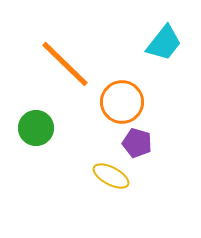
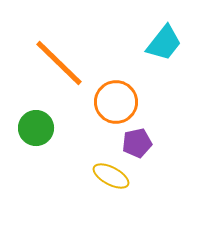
orange line: moved 6 px left, 1 px up
orange circle: moved 6 px left
purple pentagon: rotated 28 degrees counterclockwise
